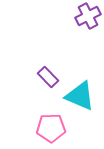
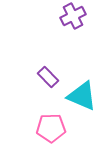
purple cross: moved 15 px left
cyan triangle: moved 2 px right
